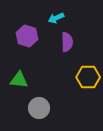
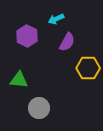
cyan arrow: moved 1 px down
purple hexagon: rotated 10 degrees clockwise
purple semicircle: rotated 30 degrees clockwise
yellow hexagon: moved 9 px up
